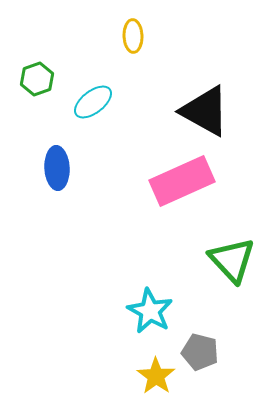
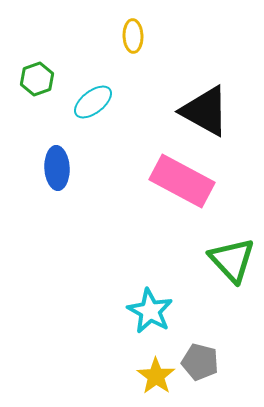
pink rectangle: rotated 52 degrees clockwise
gray pentagon: moved 10 px down
